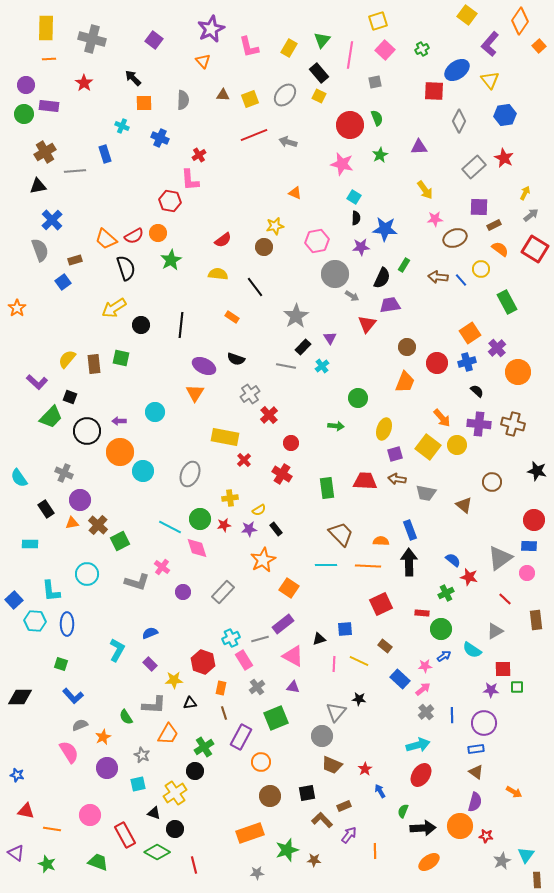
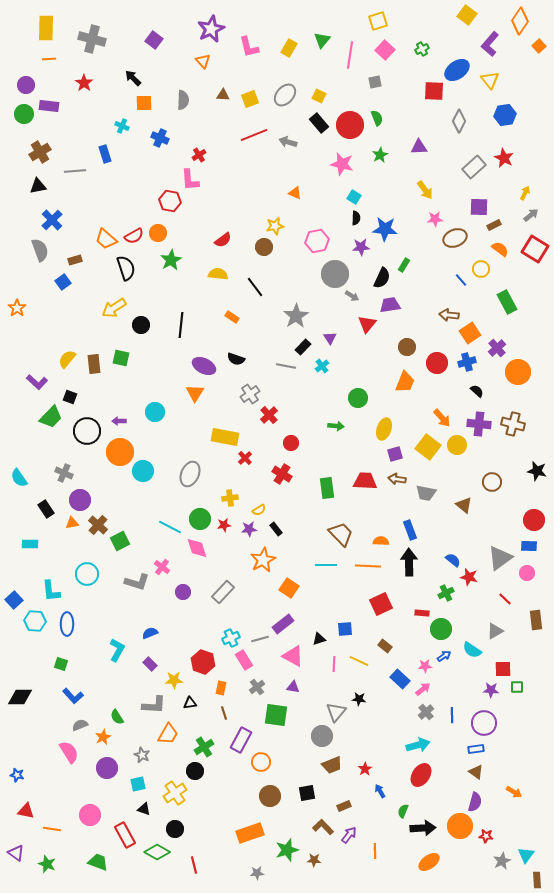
black rectangle at (319, 73): moved 50 px down
brown cross at (45, 152): moved 5 px left
brown arrow at (438, 277): moved 11 px right, 38 px down
red cross at (244, 460): moved 1 px right, 2 px up
green semicircle at (126, 717): moved 9 px left
green square at (276, 718): moved 3 px up; rotated 30 degrees clockwise
purple rectangle at (241, 737): moved 3 px down
brown trapezoid at (332, 765): rotated 45 degrees counterclockwise
black triangle at (154, 813): moved 10 px left, 4 px up
brown L-shape at (322, 820): moved 1 px right, 7 px down
